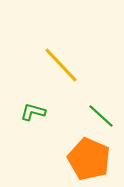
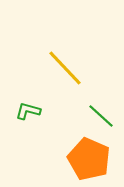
yellow line: moved 4 px right, 3 px down
green L-shape: moved 5 px left, 1 px up
